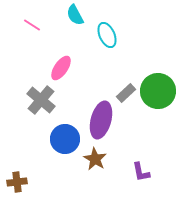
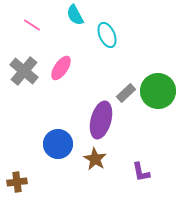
gray cross: moved 17 px left, 29 px up
blue circle: moved 7 px left, 5 px down
